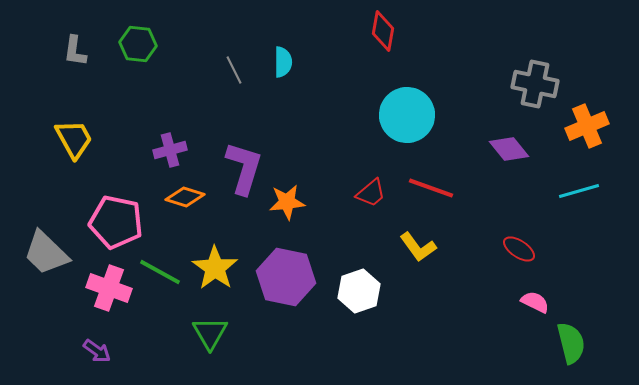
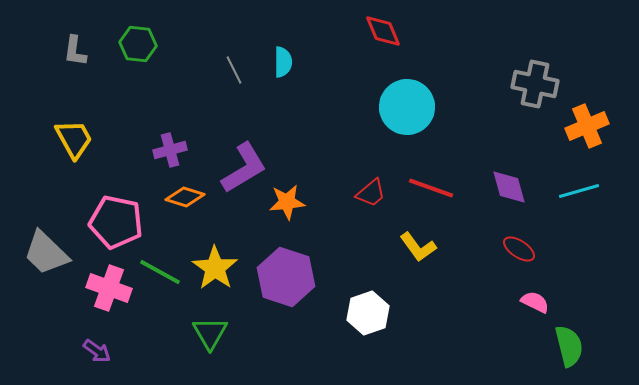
red diamond: rotated 33 degrees counterclockwise
cyan circle: moved 8 px up
purple diamond: moved 38 px down; rotated 24 degrees clockwise
purple L-shape: rotated 42 degrees clockwise
purple hexagon: rotated 6 degrees clockwise
white hexagon: moved 9 px right, 22 px down
green semicircle: moved 2 px left, 3 px down
